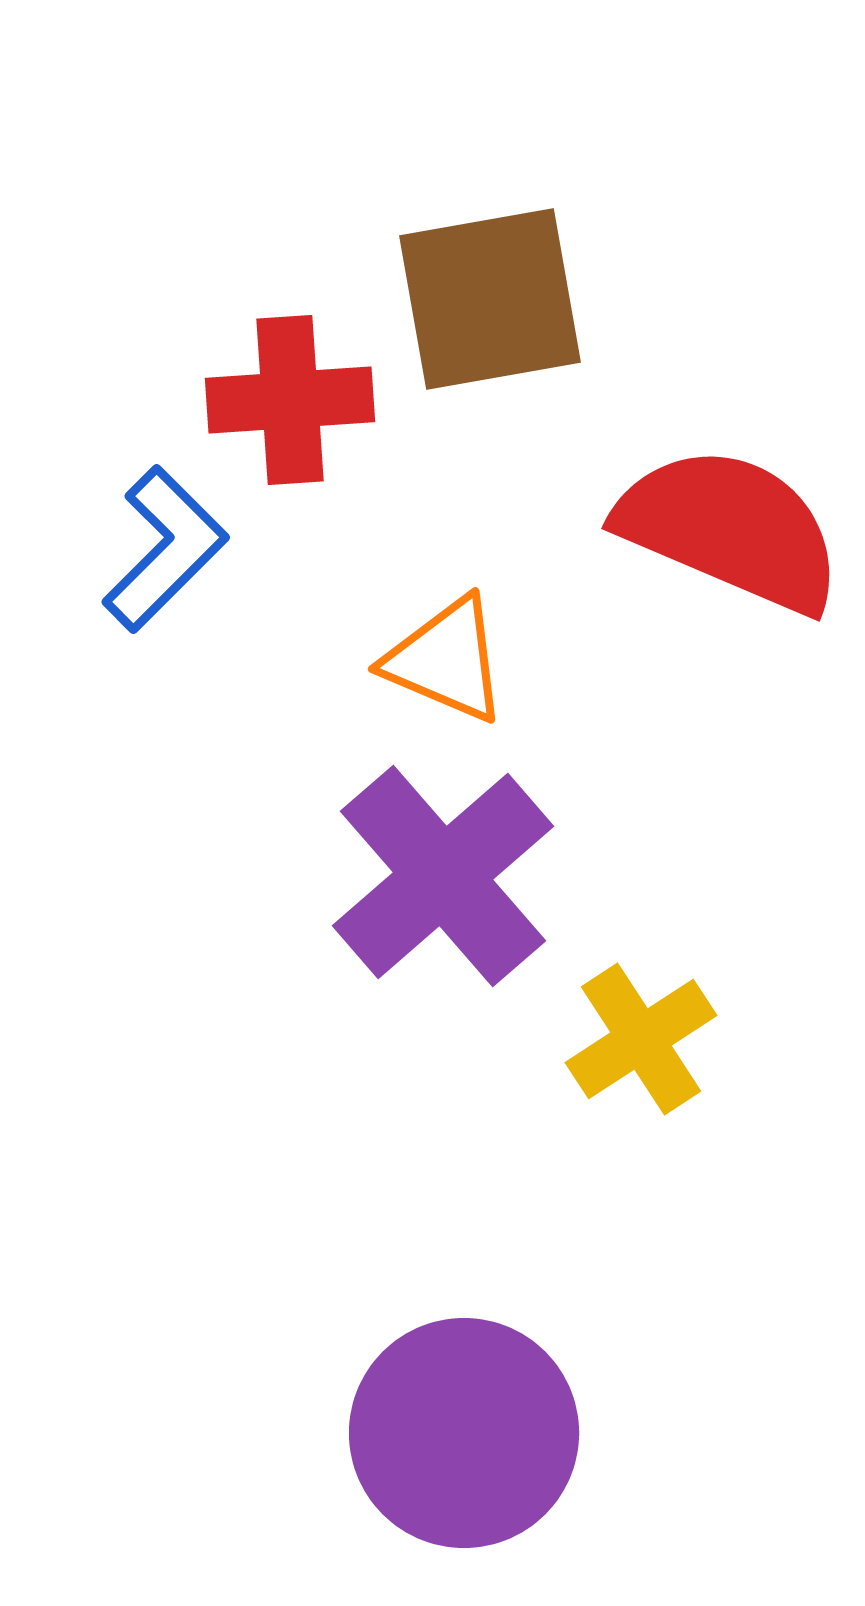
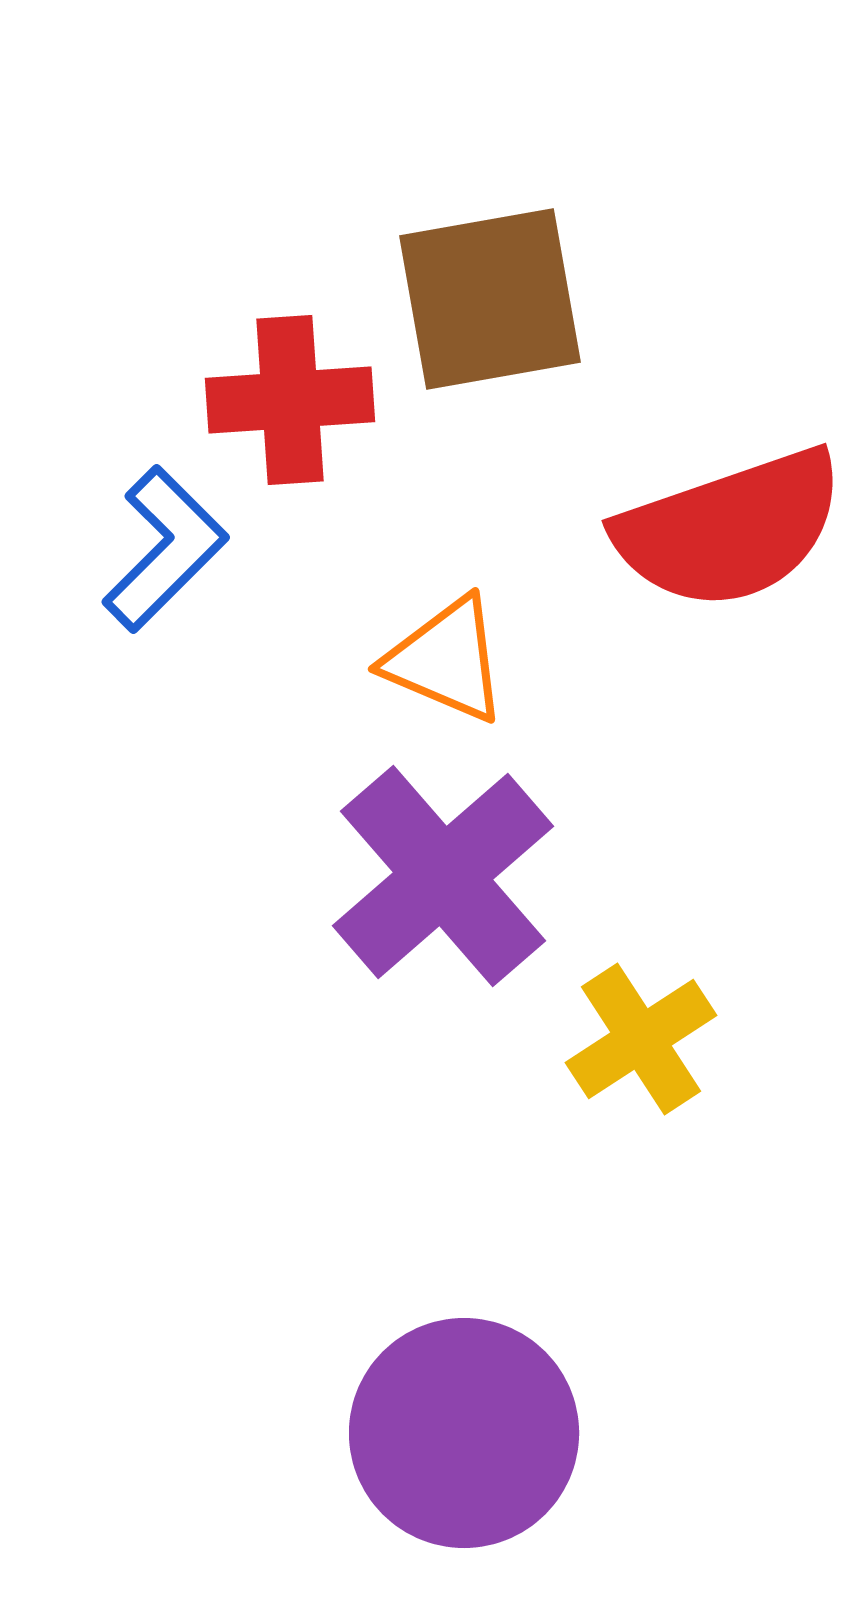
red semicircle: rotated 138 degrees clockwise
